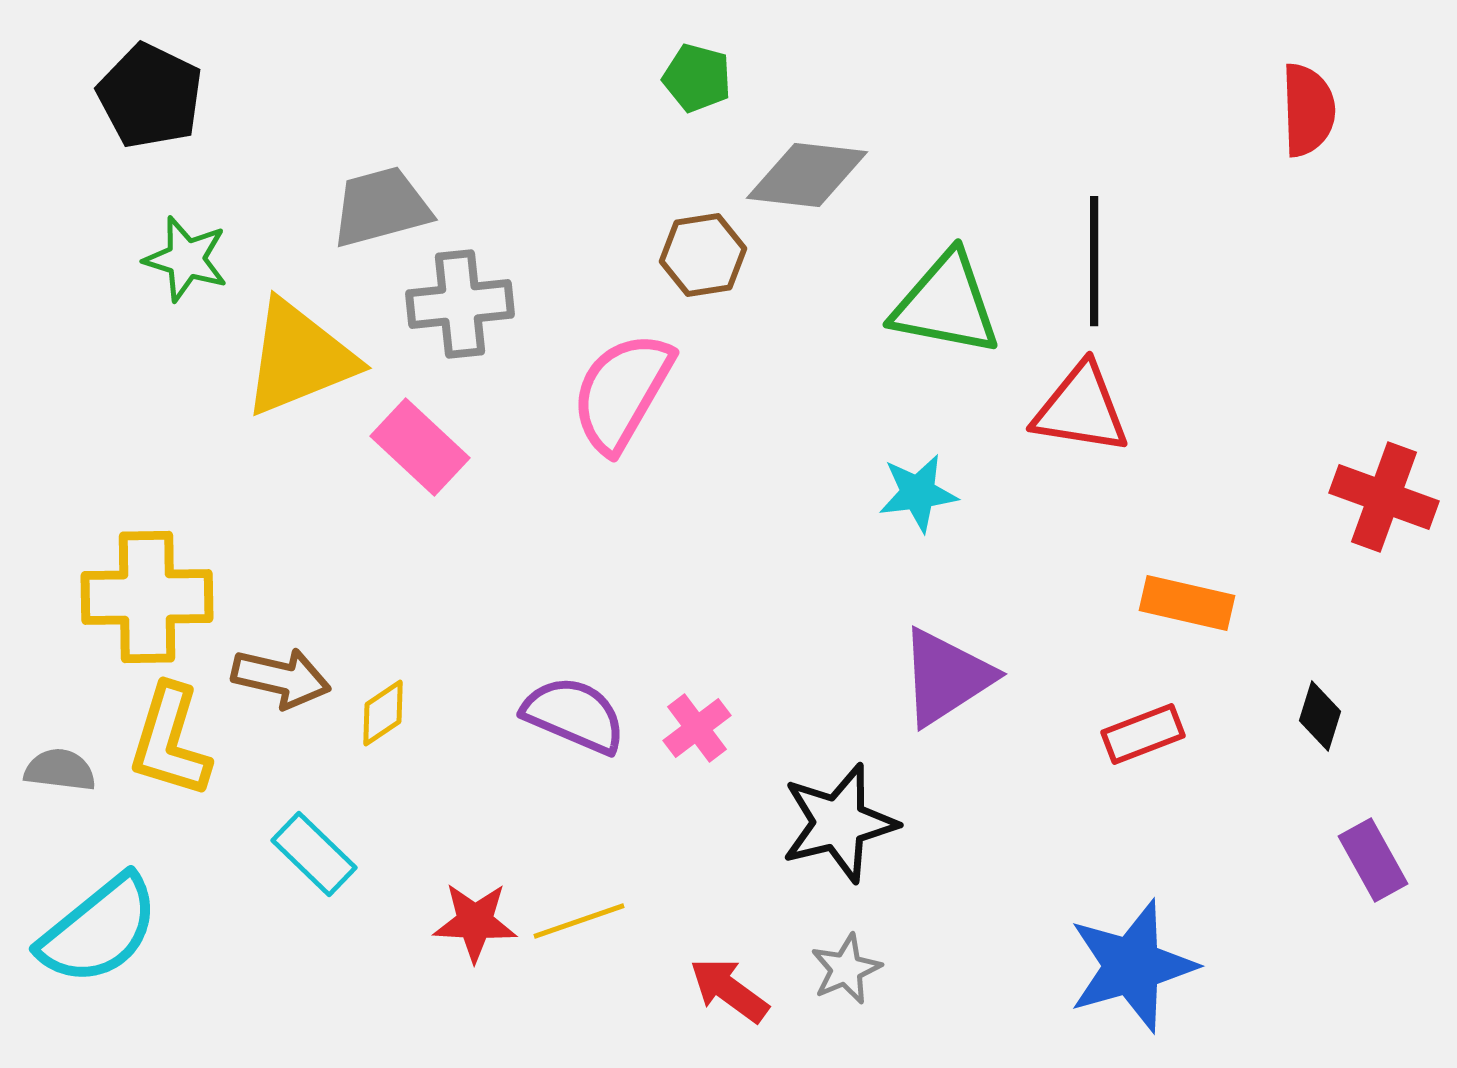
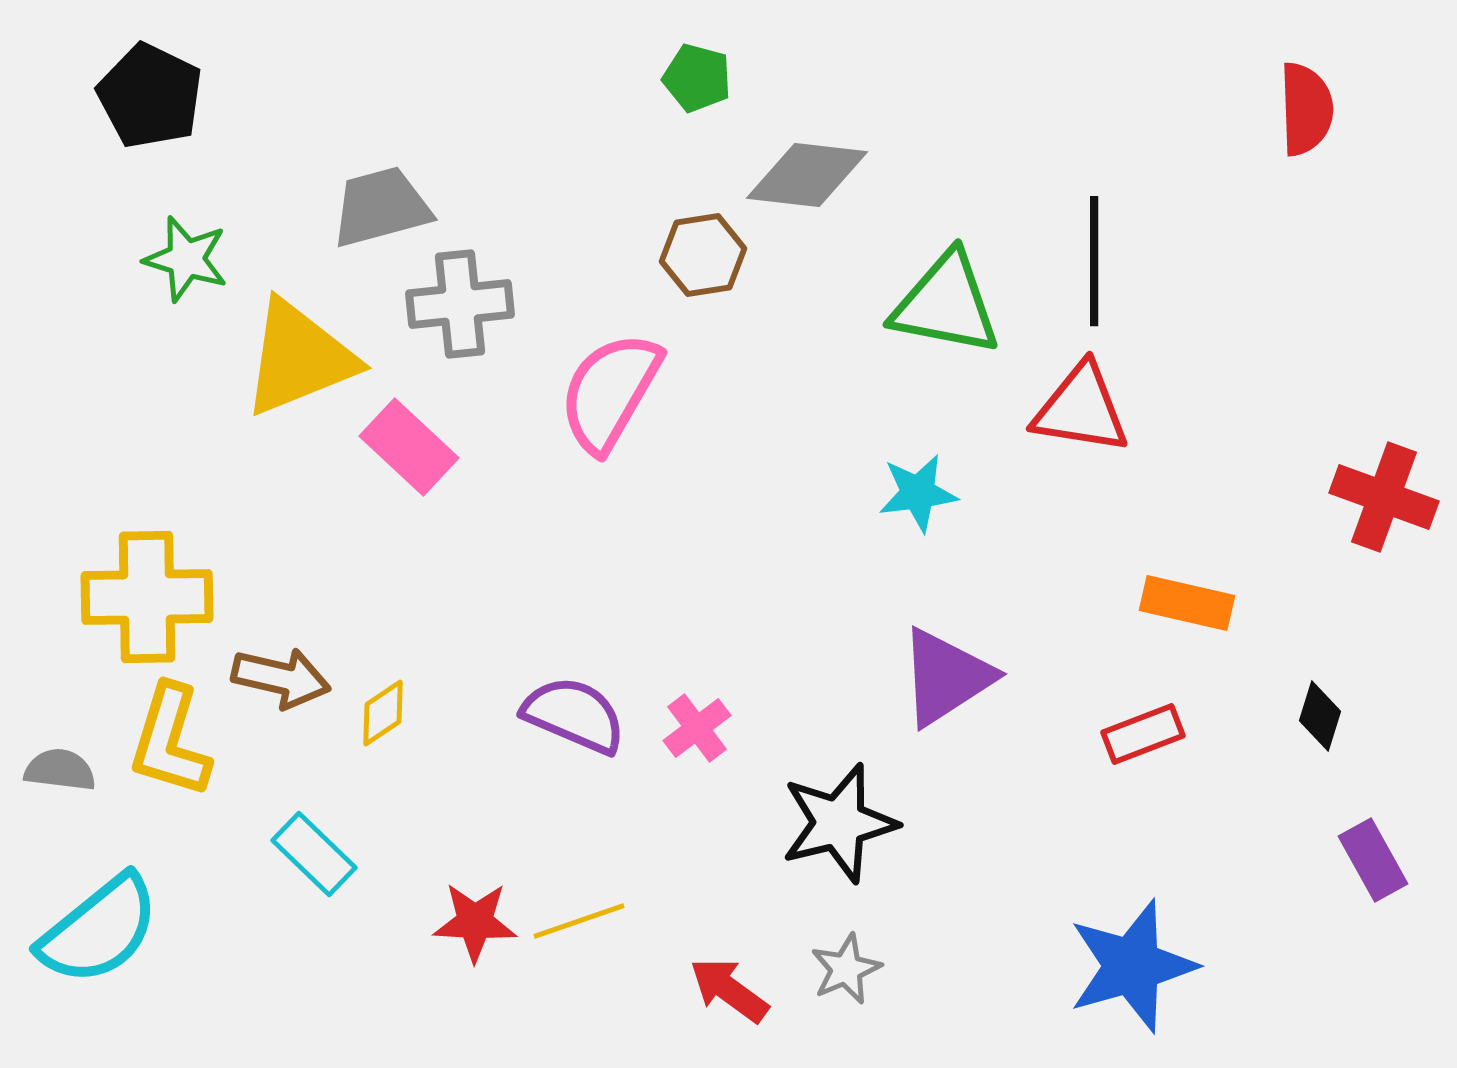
red semicircle: moved 2 px left, 1 px up
pink semicircle: moved 12 px left
pink rectangle: moved 11 px left
